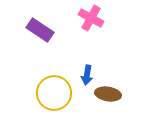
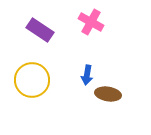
pink cross: moved 4 px down
yellow circle: moved 22 px left, 13 px up
